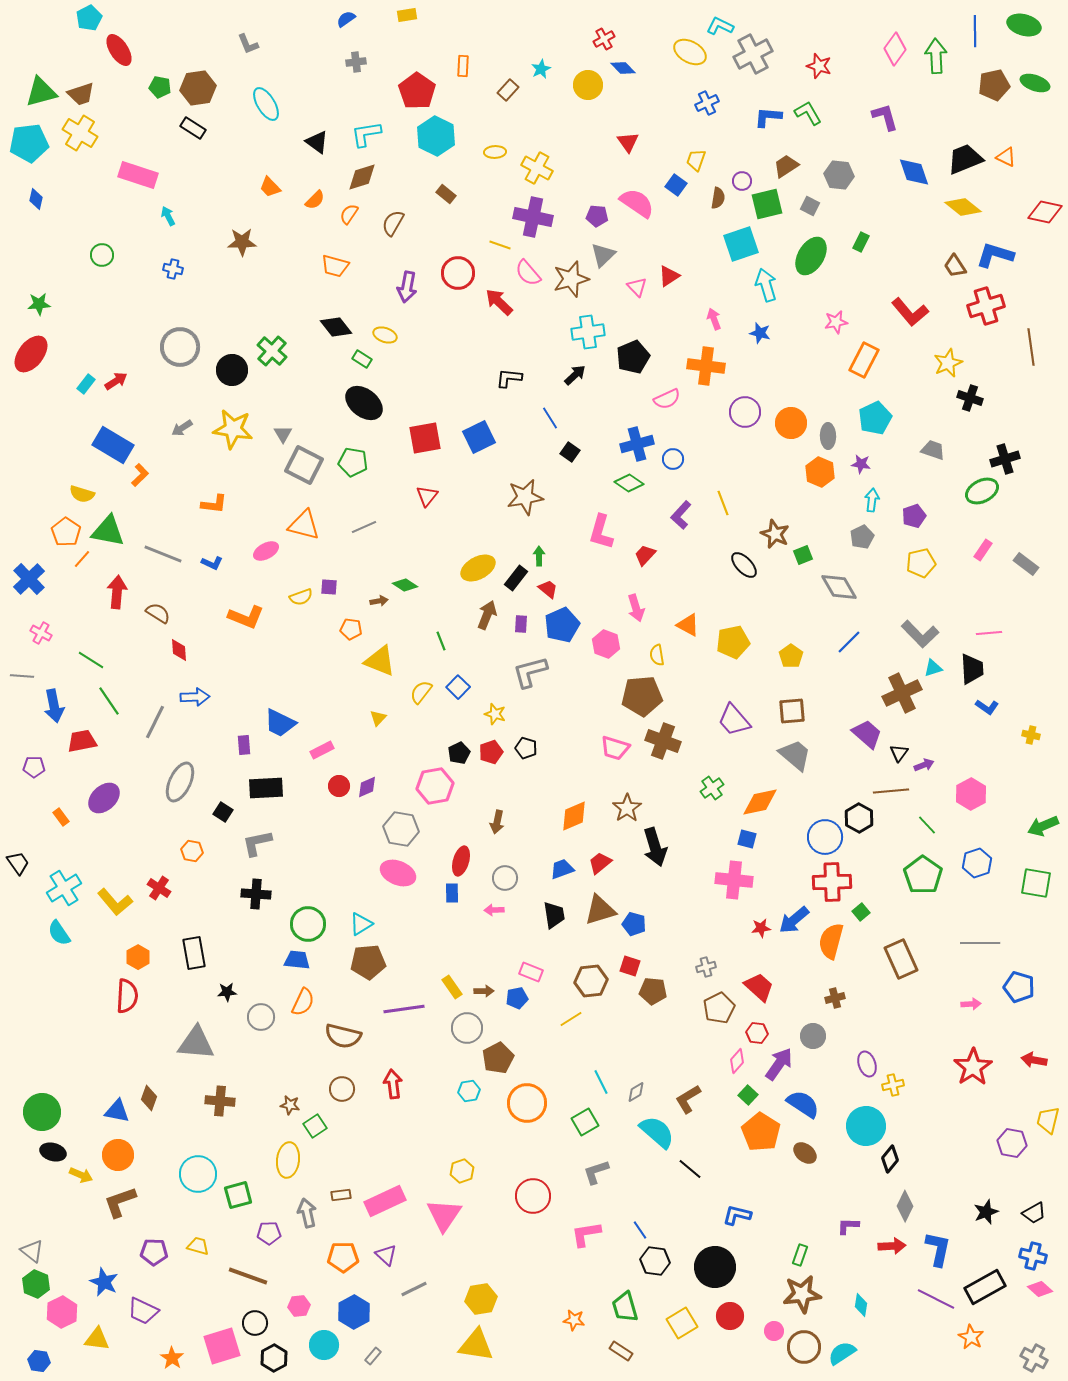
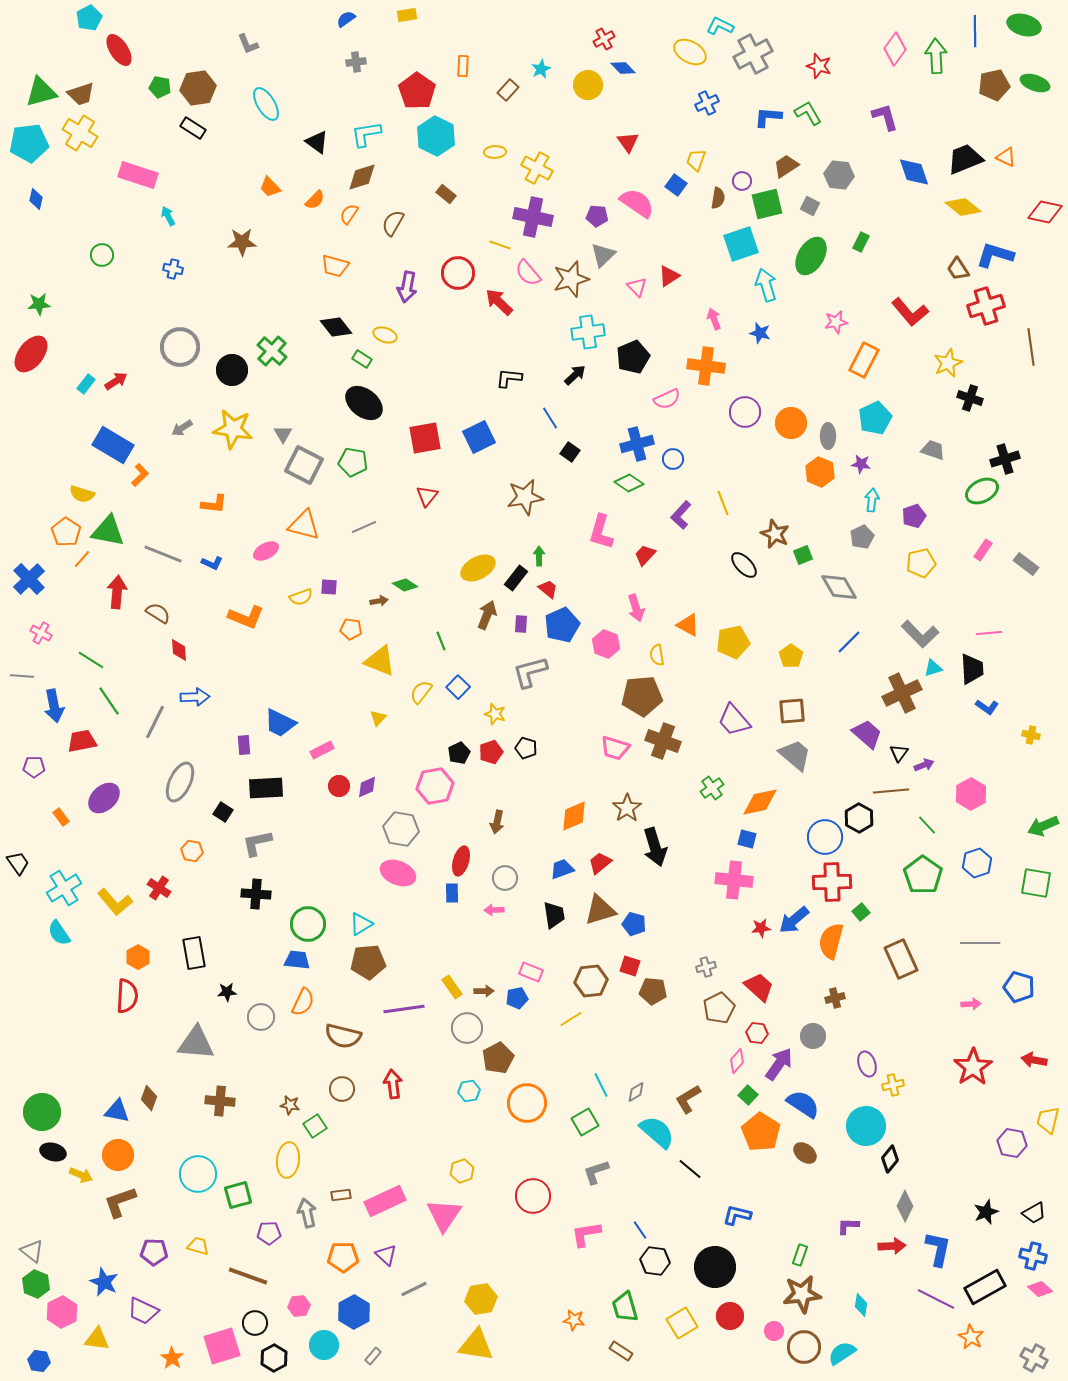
brown trapezoid at (955, 266): moved 3 px right, 3 px down
cyan line at (601, 1082): moved 3 px down
